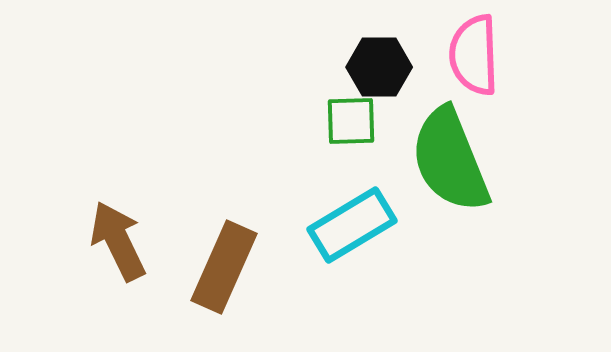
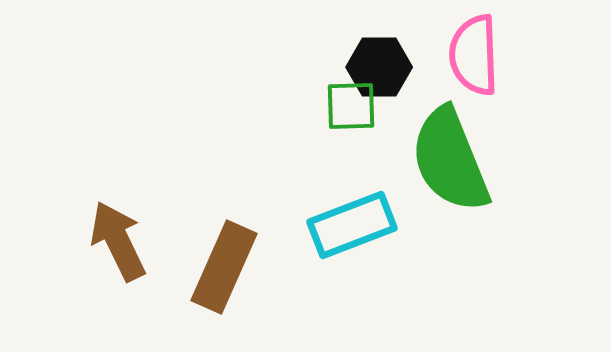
green square: moved 15 px up
cyan rectangle: rotated 10 degrees clockwise
